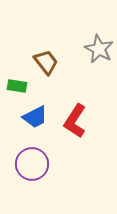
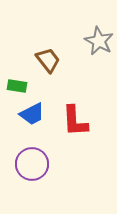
gray star: moved 8 px up
brown trapezoid: moved 2 px right, 2 px up
blue trapezoid: moved 3 px left, 3 px up
red L-shape: rotated 36 degrees counterclockwise
